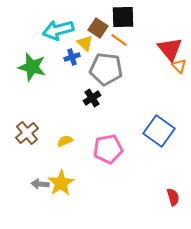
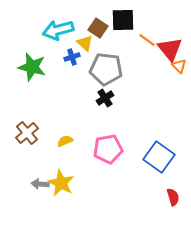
black square: moved 3 px down
orange line: moved 28 px right
black cross: moved 13 px right
blue square: moved 26 px down
yellow star: rotated 12 degrees counterclockwise
